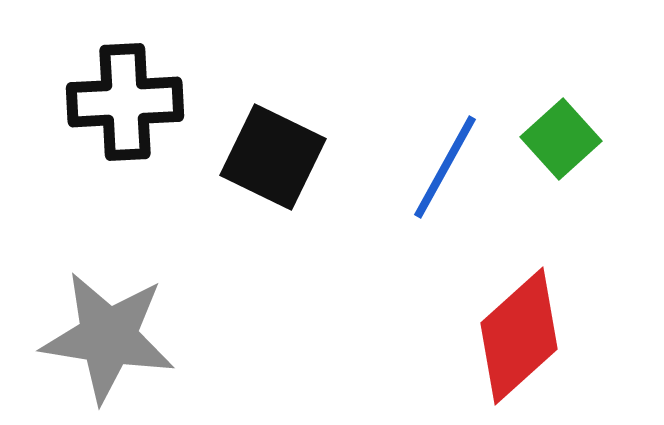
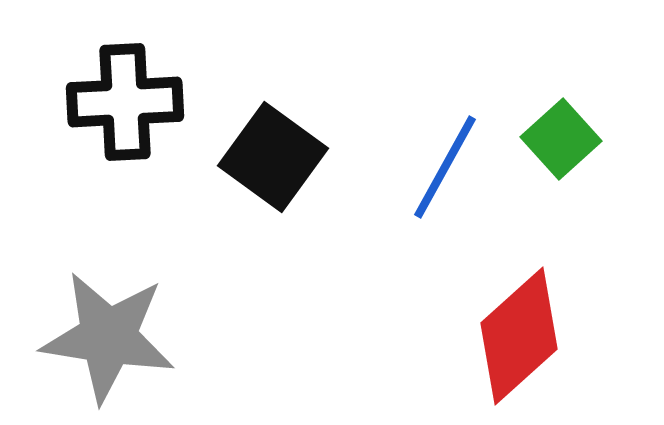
black square: rotated 10 degrees clockwise
